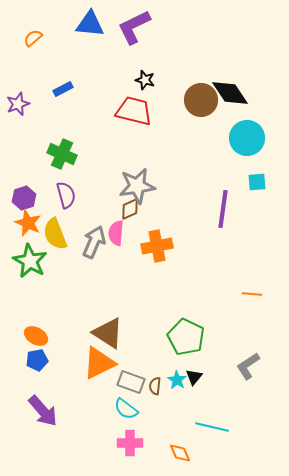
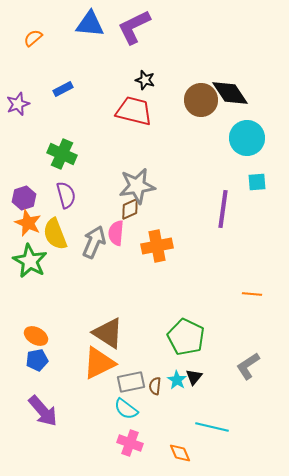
gray rectangle: rotated 32 degrees counterclockwise
pink cross: rotated 20 degrees clockwise
